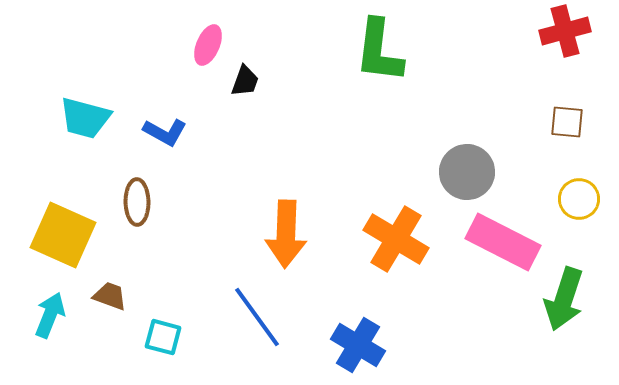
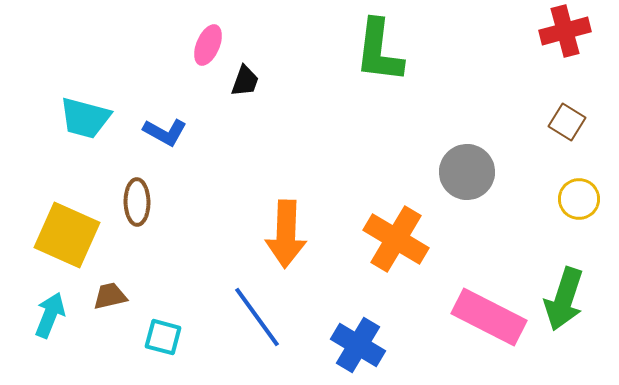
brown square: rotated 27 degrees clockwise
yellow square: moved 4 px right
pink rectangle: moved 14 px left, 75 px down
brown trapezoid: rotated 33 degrees counterclockwise
